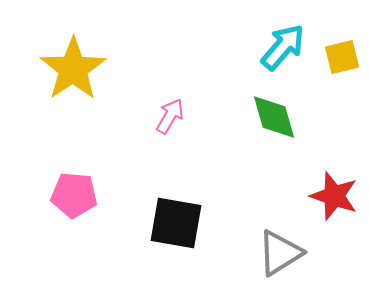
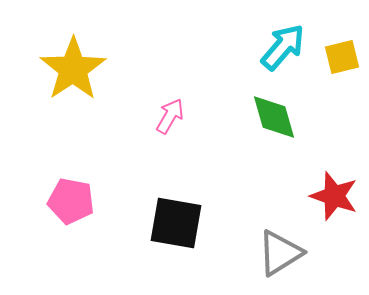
pink pentagon: moved 3 px left, 6 px down; rotated 6 degrees clockwise
